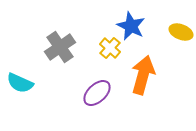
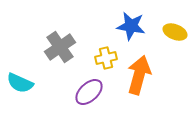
blue star: rotated 16 degrees counterclockwise
yellow ellipse: moved 6 px left
yellow cross: moved 4 px left, 10 px down; rotated 35 degrees clockwise
orange arrow: moved 4 px left
purple ellipse: moved 8 px left, 1 px up
